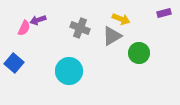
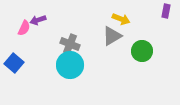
purple rectangle: moved 2 px right, 2 px up; rotated 64 degrees counterclockwise
gray cross: moved 10 px left, 16 px down
green circle: moved 3 px right, 2 px up
cyan circle: moved 1 px right, 6 px up
